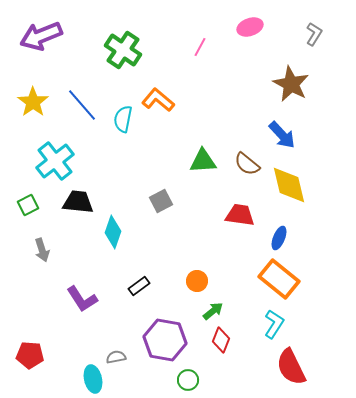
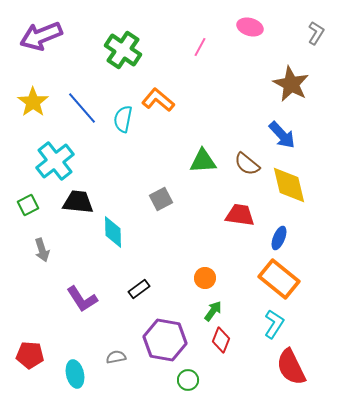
pink ellipse: rotated 35 degrees clockwise
gray L-shape: moved 2 px right, 1 px up
blue line: moved 3 px down
gray square: moved 2 px up
cyan diamond: rotated 20 degrees counterclockwise
orange circle: moved 8 px right, 3 px up
black rectangle: moved 3 px down
green arrow: rotated 15 degrees counterclockwise
cyan ellipse: moved 18 px left, 5 px up
